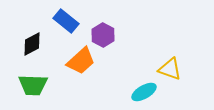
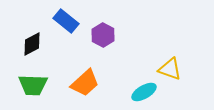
orange trapezoid: moved 4 px right, 22 px down
